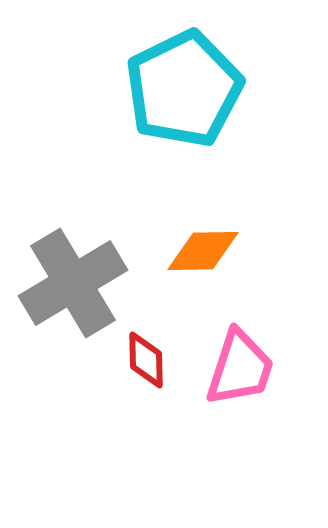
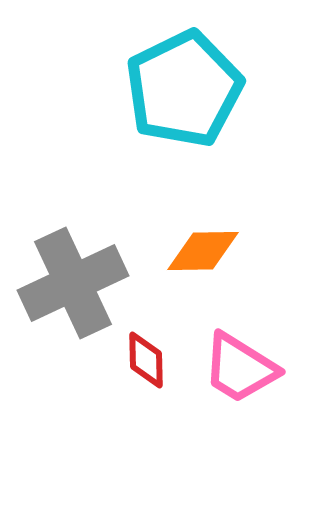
gray cross: rotated 6 degrees clockwise
pink trapezoid: rotated 104 degrees clockwise
